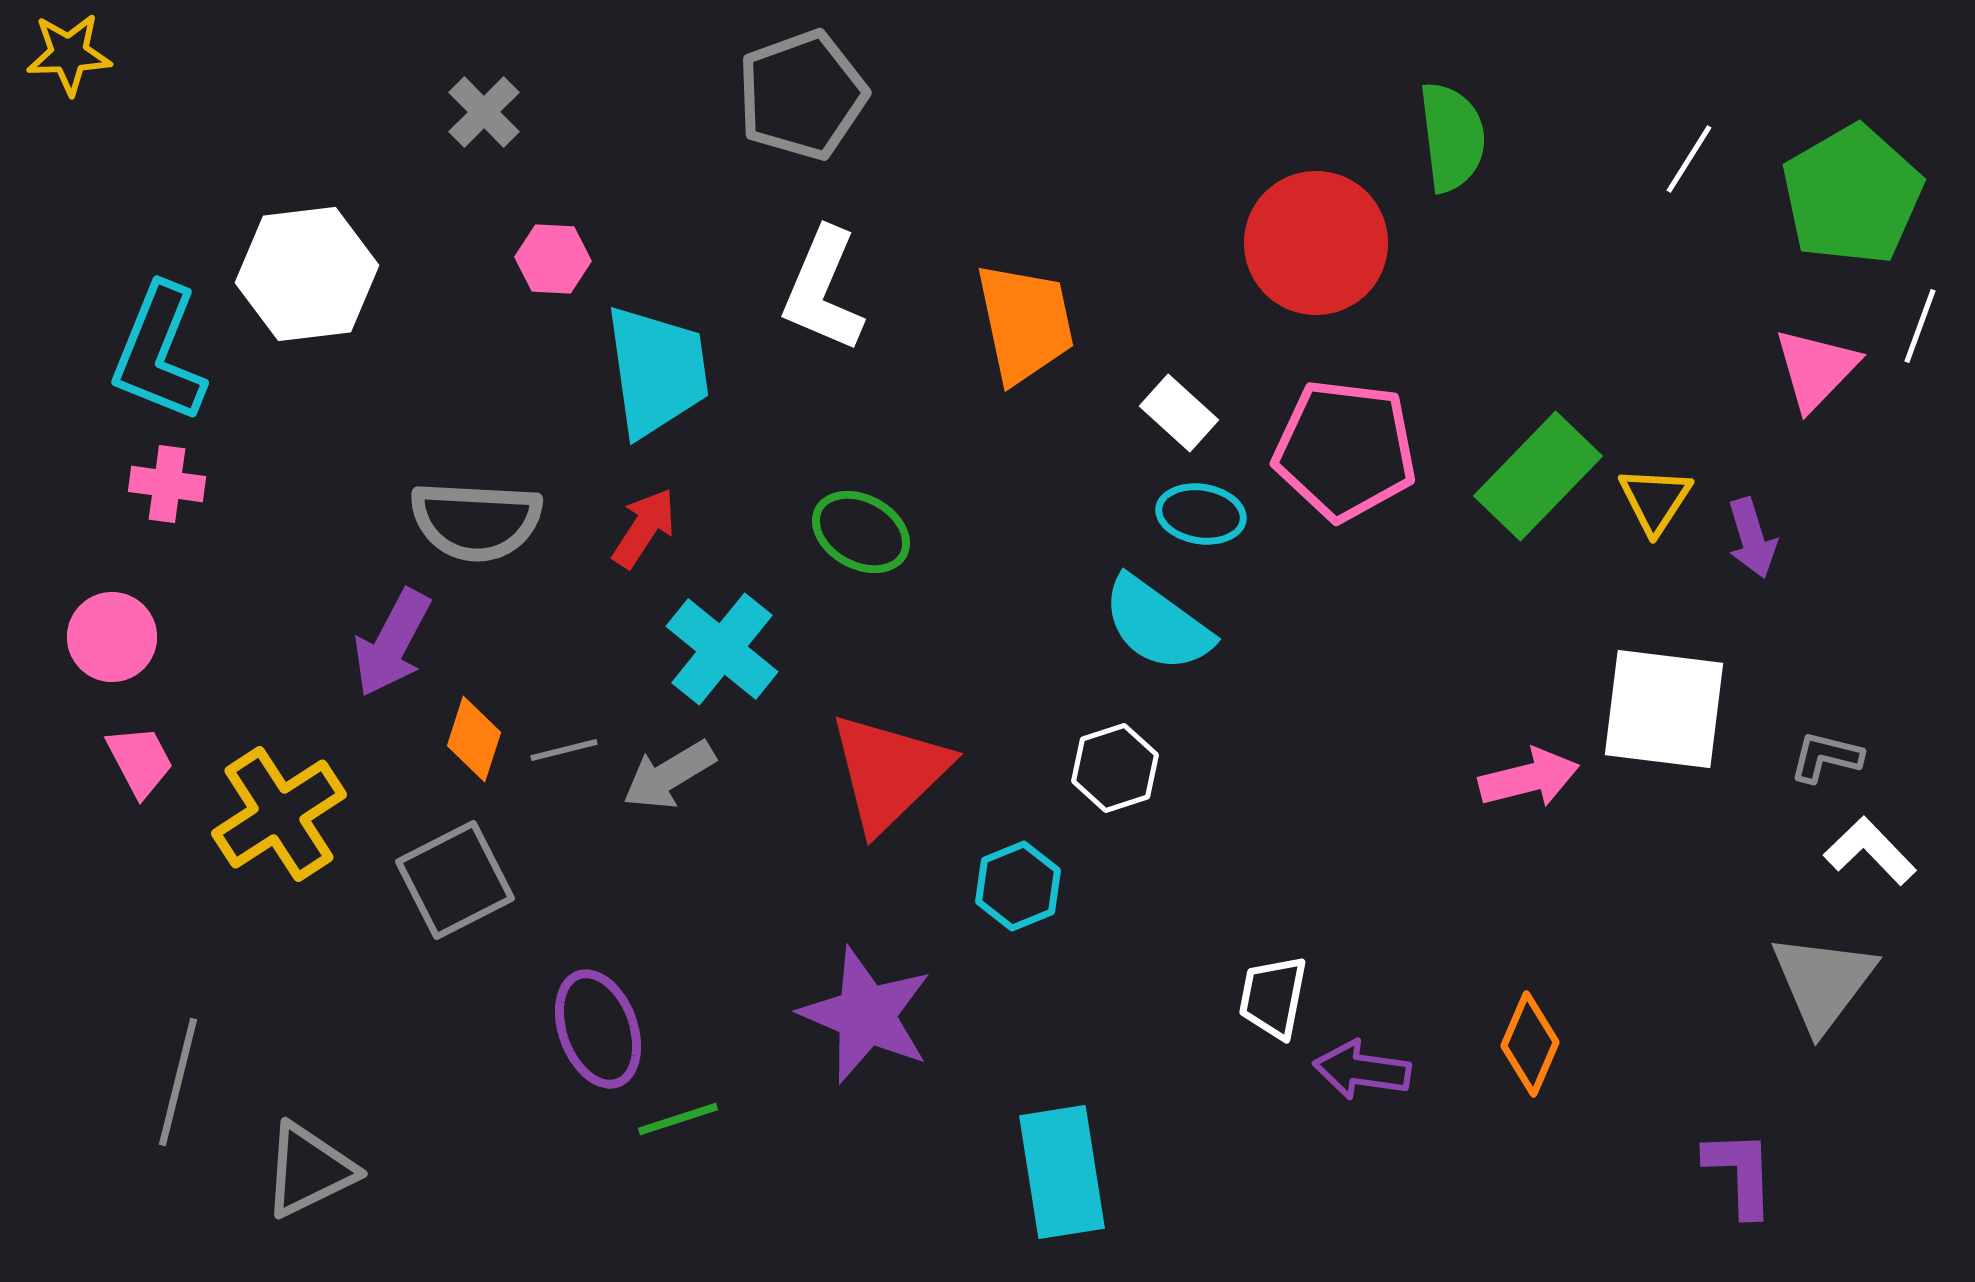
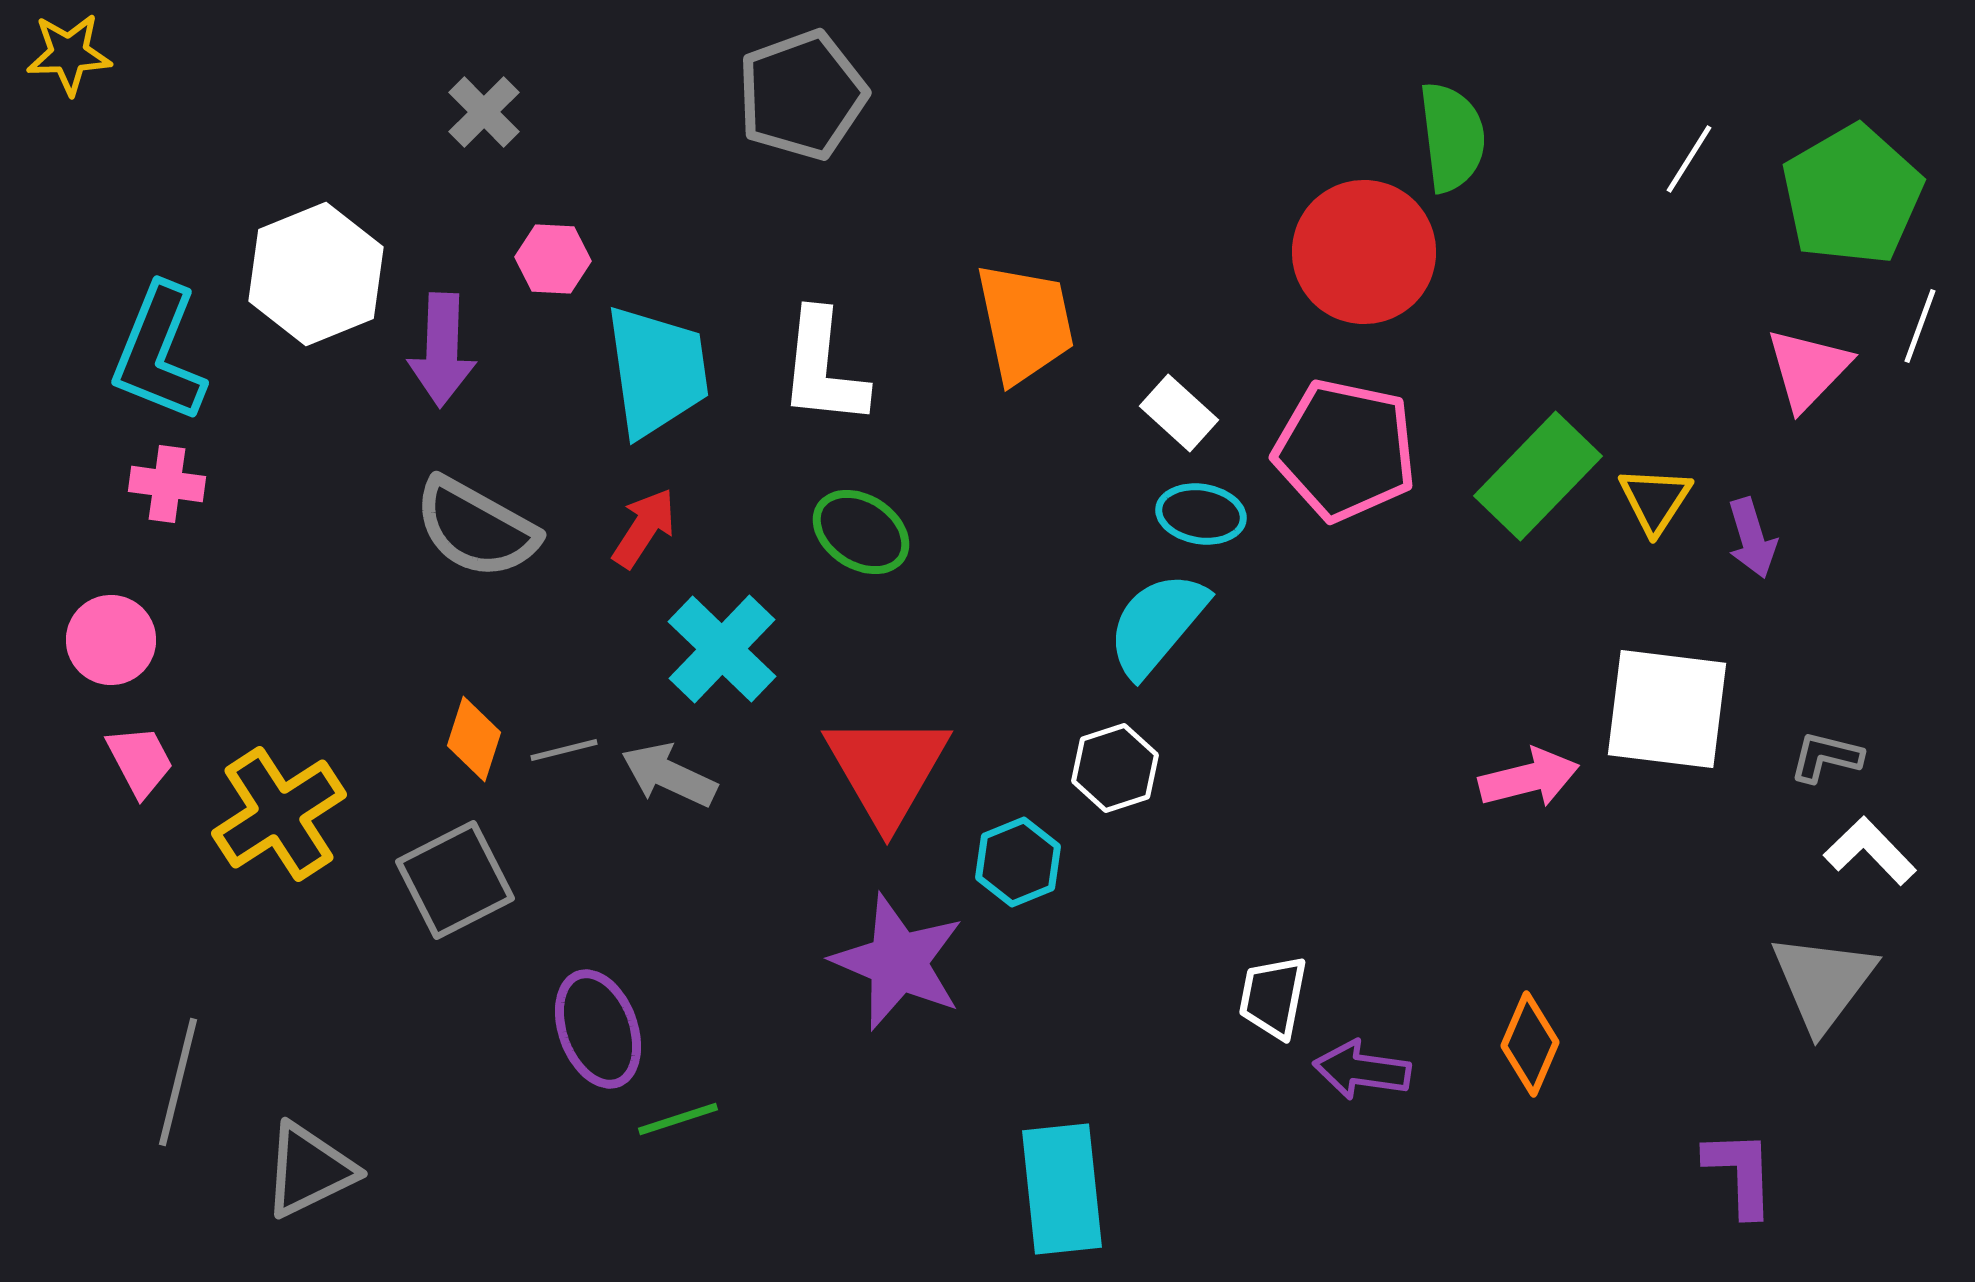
red circle at (1316, 243): moved 48 px right, 9 px down
white hexagon at (307, 274): moved 9 px right; rotated 15 degrees counterclockwise
white L-shape at (823, 290): moved 78 px down; rotated 17 degrees counterclockwise
pink triangle at (1816, 369): moved 8 px left
pink pentagon at (1345, 450): rotated 5 degrees clockwise
gray semicircle at (476, 521): moved 7 px down; rotated 26 degrees clockwise
green ellipse at (861, 532): rotated 4 degrees clockwise
cyan semicircle at (1157, 624): rotated 94 degrees clockwise
pink circle at (112, 637): moved 1 px left, 3 px down
purple arrow at (392, 643): moved 50 px right, 293 px up; rotated 26 degrees counterclockwise
cyan cross at (722, 649): rotated 5 degrees clockwise
white square at (1664, 709): moved 3 px right
red triangle at (889, 772): moved 2 px left, 3 px up; rotated 16 degrees counterclockwise
gray arrow at (669, 775): rotated 56 degrees clockwise
cyan hexagon at (1018, 886): moved 24 px up
purple star at (866, 1015): moved 32 px right, 53 px up
cyan rectangle at (1062, 1172): moved 17 px down; rotated 3 degrees clockwise
